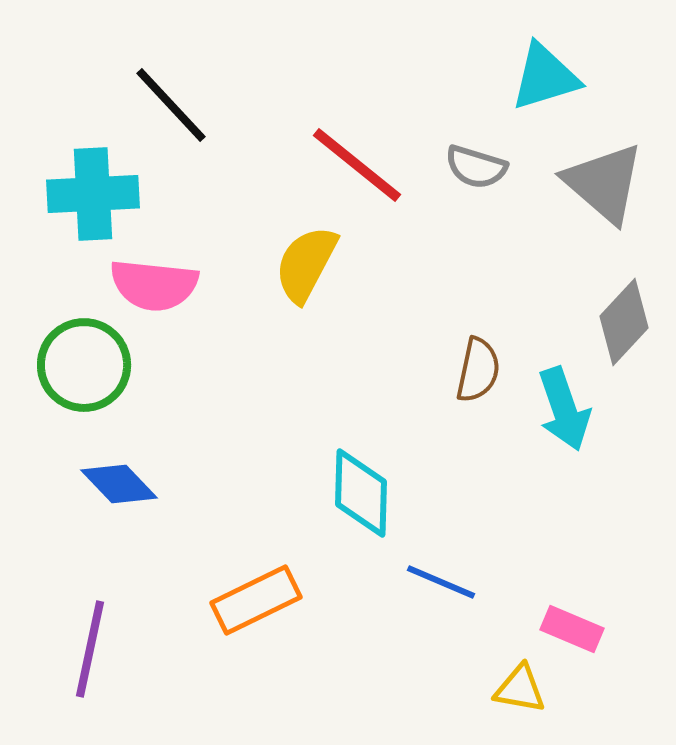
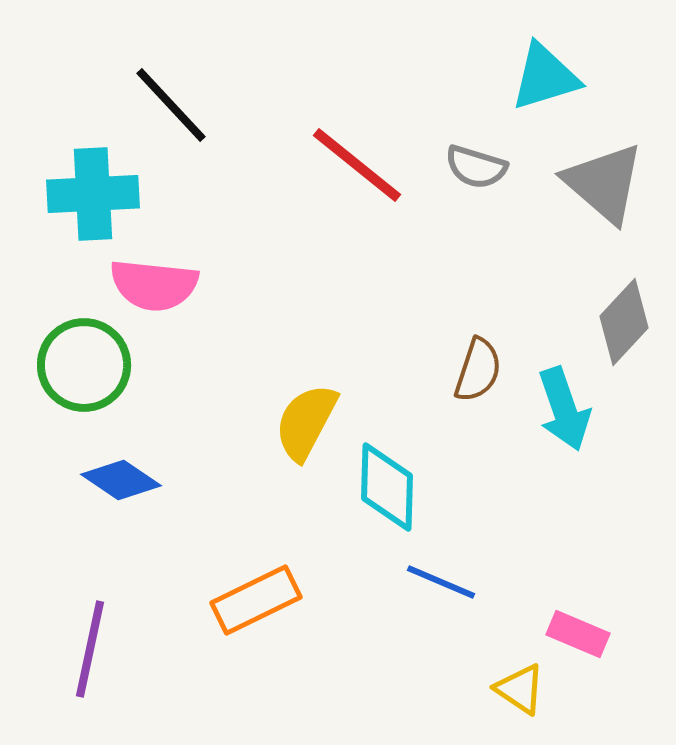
yellow semicircle: moved 158 px down
brown semicircle: rotated 6 degrees clockwise
blue diamond: moved 2 px right, 4 px up; rotated 12 degrees counterclockwise
cyan diamond: moved 26 px right, 6 px up
pink rectangle: moved 6 px right, 5 px down
yellow triangle: rotated 24 degrees clockwise
